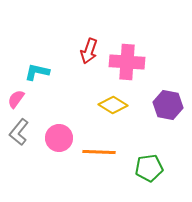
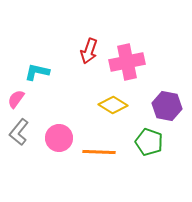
pink cross: rotated 16 degrees counterclockwise
purple hexagon: moved 1 px left, 1 px down
green pentagon: moved 26 px up; rotated 28 degrees clockwise
